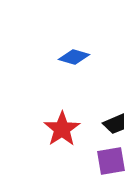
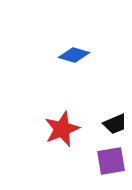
blue diamond: moved 2 px up
red star: rotated 12 degrees clockwise
